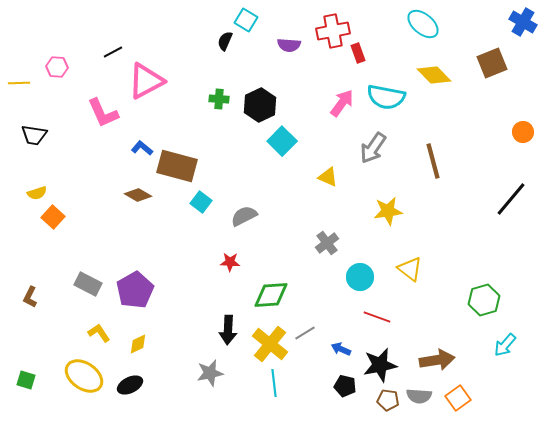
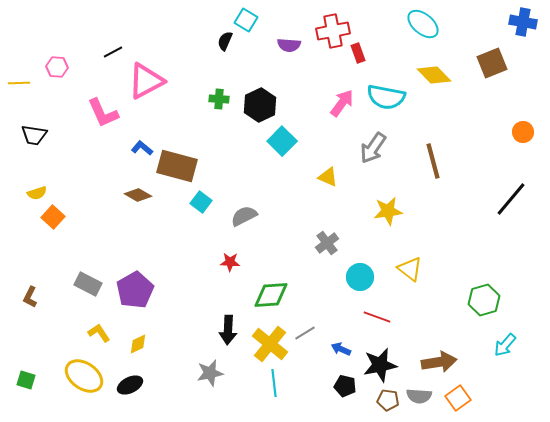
blue cross at (523, 22): rotated 20 degrees counterclockwise
brown arrow at (437, 360): moved 2 px right, 2 px down
